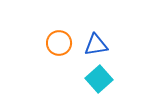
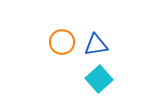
orange circle: moved 3 px right, 1 px up
